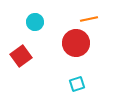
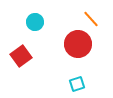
orange line: moved 2 px right; rotated 60 degrees clockwise
red circle: moved 2 px right, 1 px down
